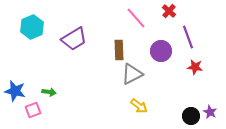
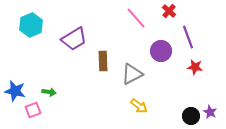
cyan hexagon: moved 1 px left, 2 px up
brown rectangle: moved 16 px left, 11 px down
